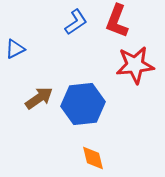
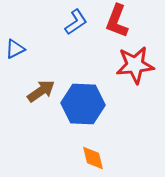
brown arrow: moved 2 px right, 7 px up
blue hexagon: rotated 9 degrees clockwise
